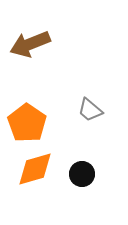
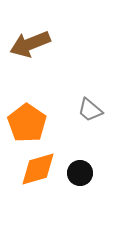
orange diamond: moved 3 px right
black circle: moved 2 px left, 1 px up
